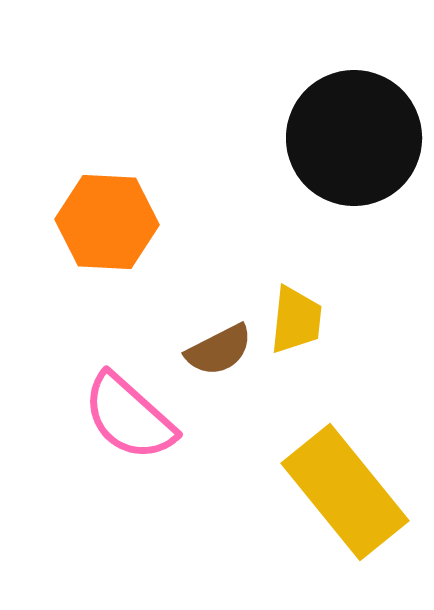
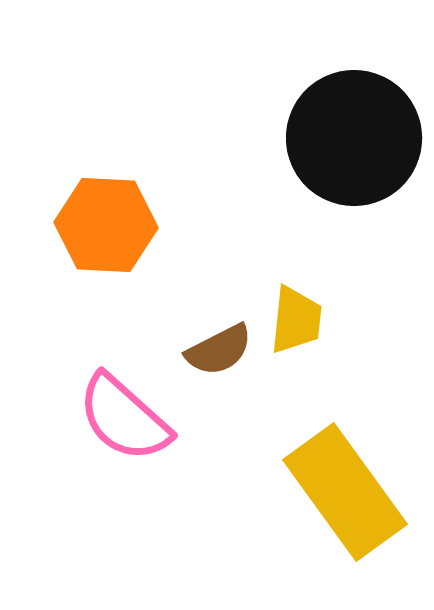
orange hexagon: moved 1 px left, 3 px down
pink semicircle: moved 5 px left, 1 px down
yellow rectangle: rotated 3 degrees clockwise
